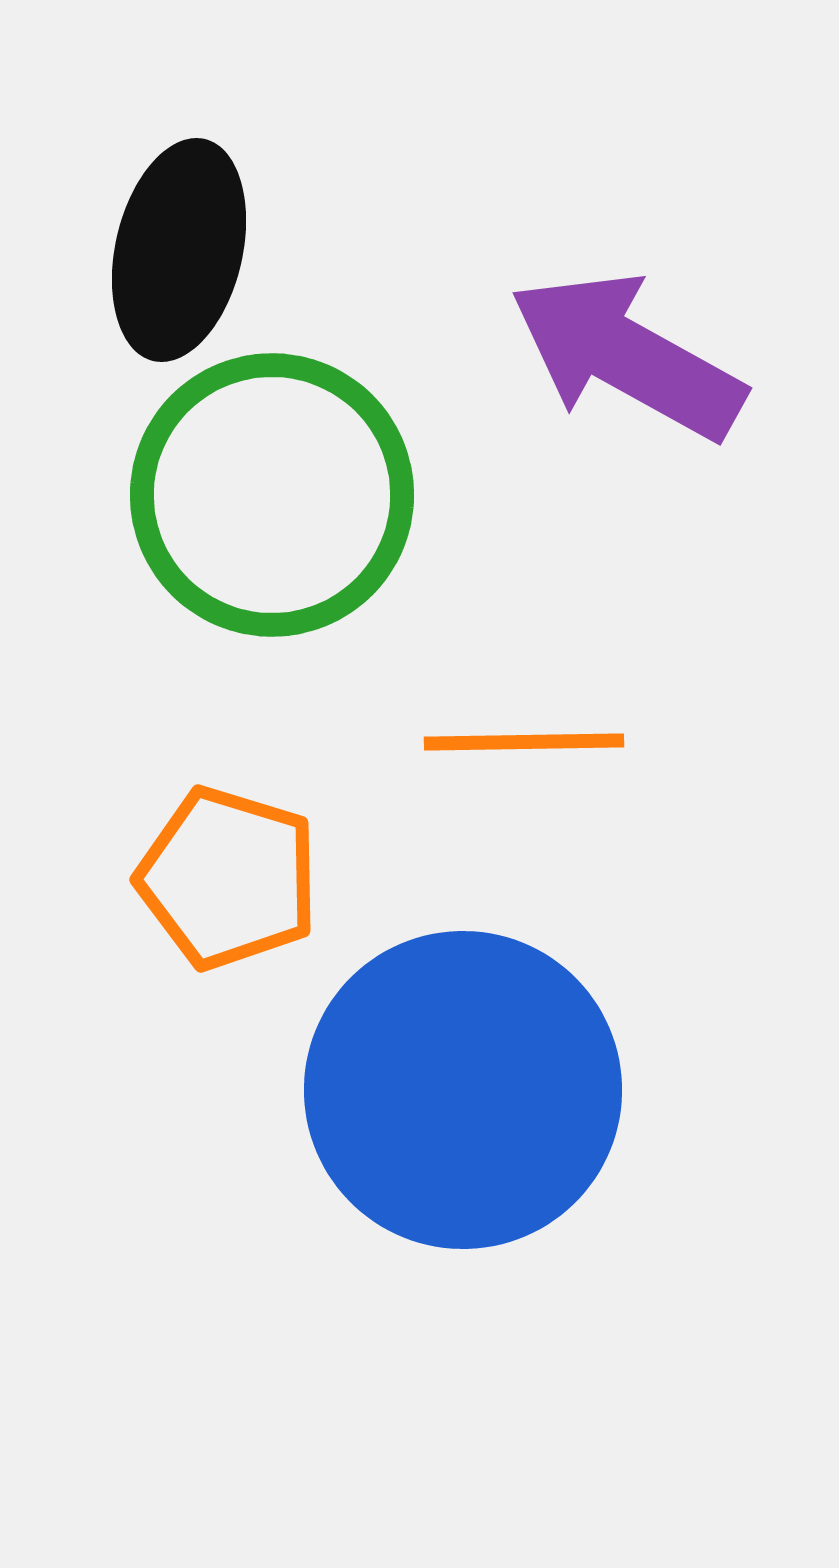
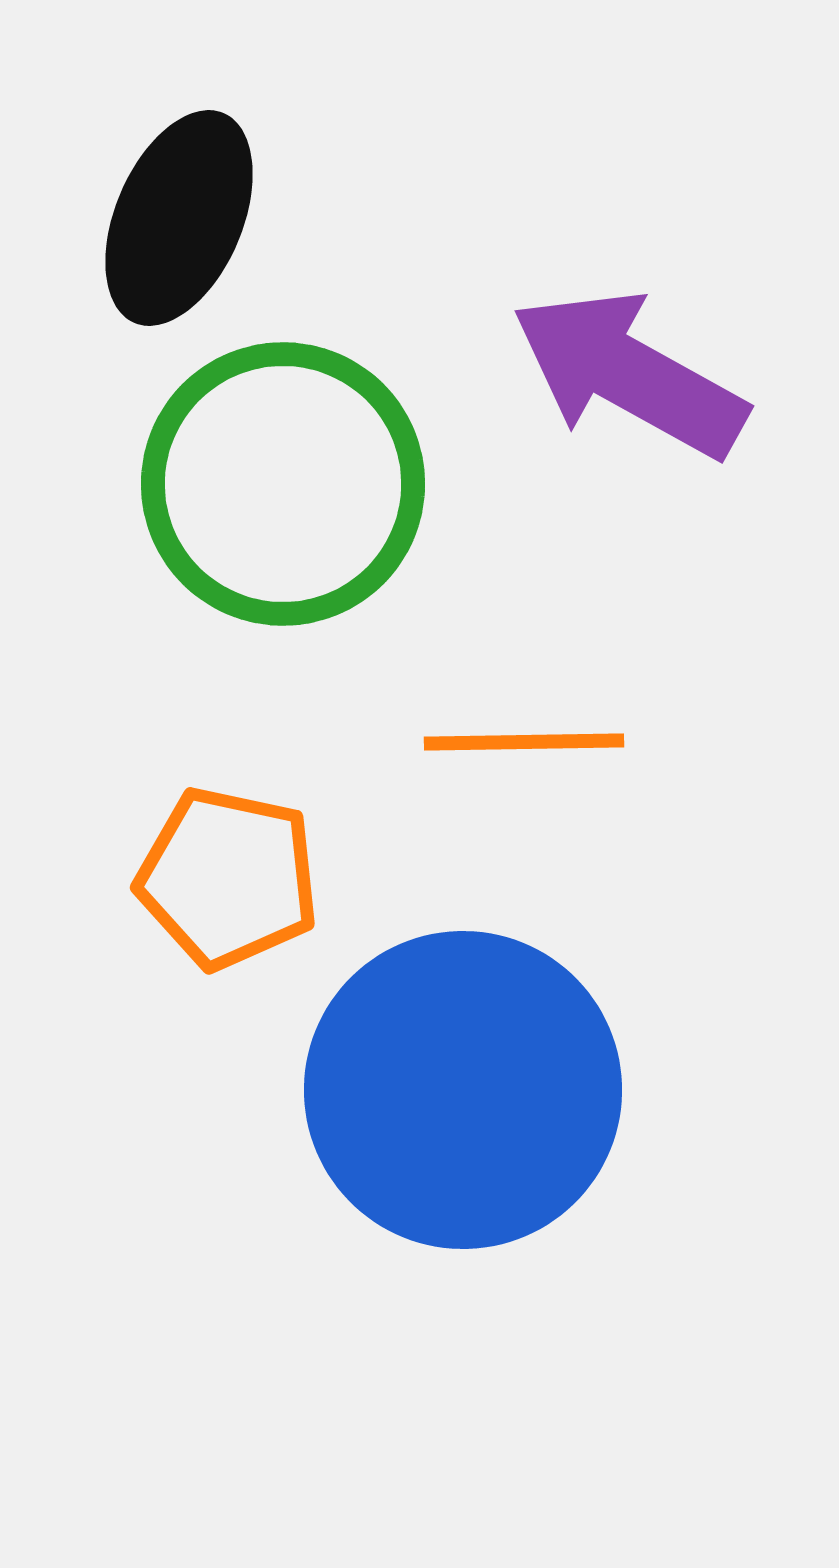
black ellipse: moved 32 px up; rotated 10 degrees clockwise
purple arrow: moved 2 px right, 18 px down
green circle: moved 11 px right, 11 px up
orange pentagon: rotated 5 degrees counterclockwise
